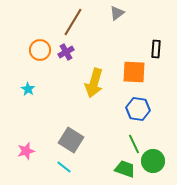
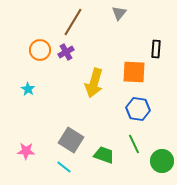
gray triangle: moved 2 px right; rotated 14 degrees counterclockwise
pink star: rotated 18 degrees clockwise
green circle: moved 9 px right
green trapezoid: moved 21 px left, 14 px up
